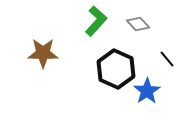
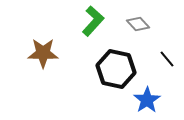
green L-shape: moved 3 px left
black hexagon: rotated 12 degrees counterclockwise
blue star: moved 9 px down
